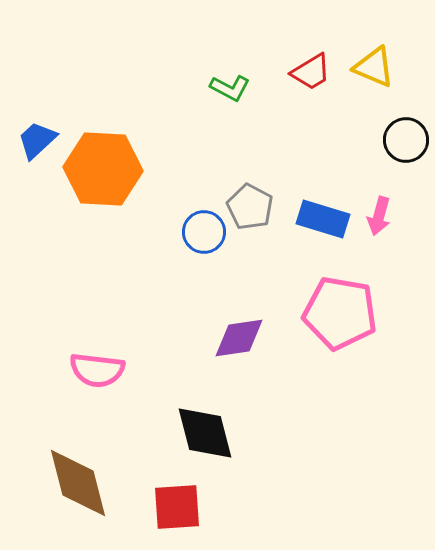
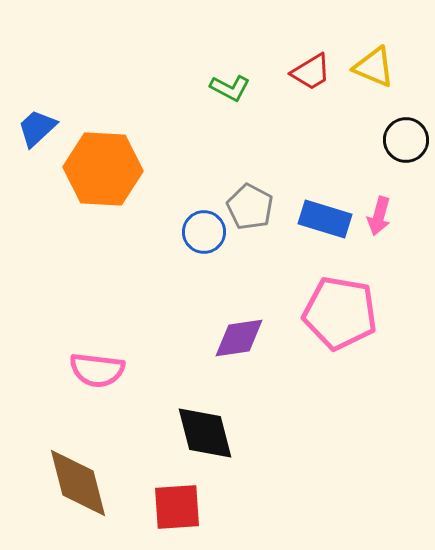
blue trapezoid: moved 12 px up
blue rectangle: moved 2 px right
